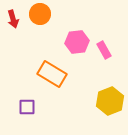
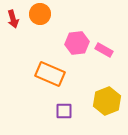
pink hexagon: moved 1 px down
pink rectangle: rotated 30 degrees counterclockwise
orange rectangle: moved 2 px left; rotated 8 degrees counterclockwise
yellow hexagon: moved 3 px left
purple square: moved 37 px right, 4 px down
